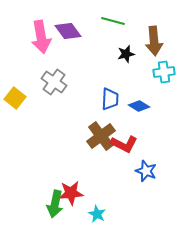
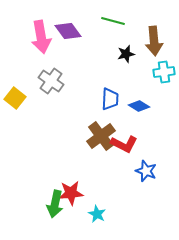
gray cross: moved 3 px left, 1 px up
